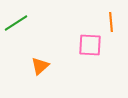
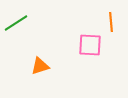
orange triangle: rotated 24 degrees clockwise
